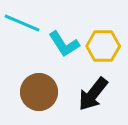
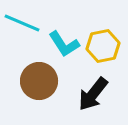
yellow hexagon: rotated 12 degrees counterclockwise
brown circle: moved 11 px up
